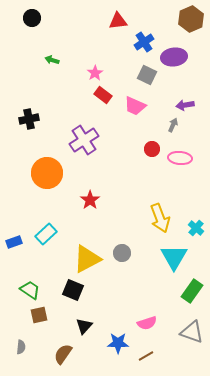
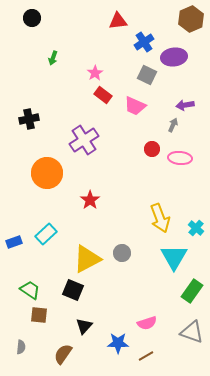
green arrow: moved 1 px right, 2 px up; rotated 88 degrees counterclockwise
brown square: rotated 18 degrees clockwise
